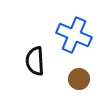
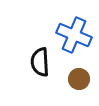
black semicircle: moved 5 px right, 1 px down
